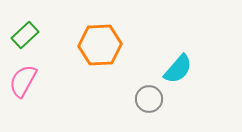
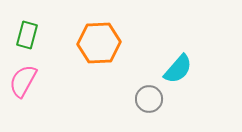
green rectangle: moved 2 px right; rotated 32 degrees counterclockwise
orange hexagon: moved 1 px left, 2 px up
